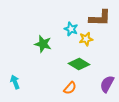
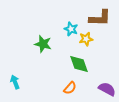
green diamond: rotated 40 degrees clockwise
purple semicircle: moved 5 px down; rotated 90 degrees clockwise
